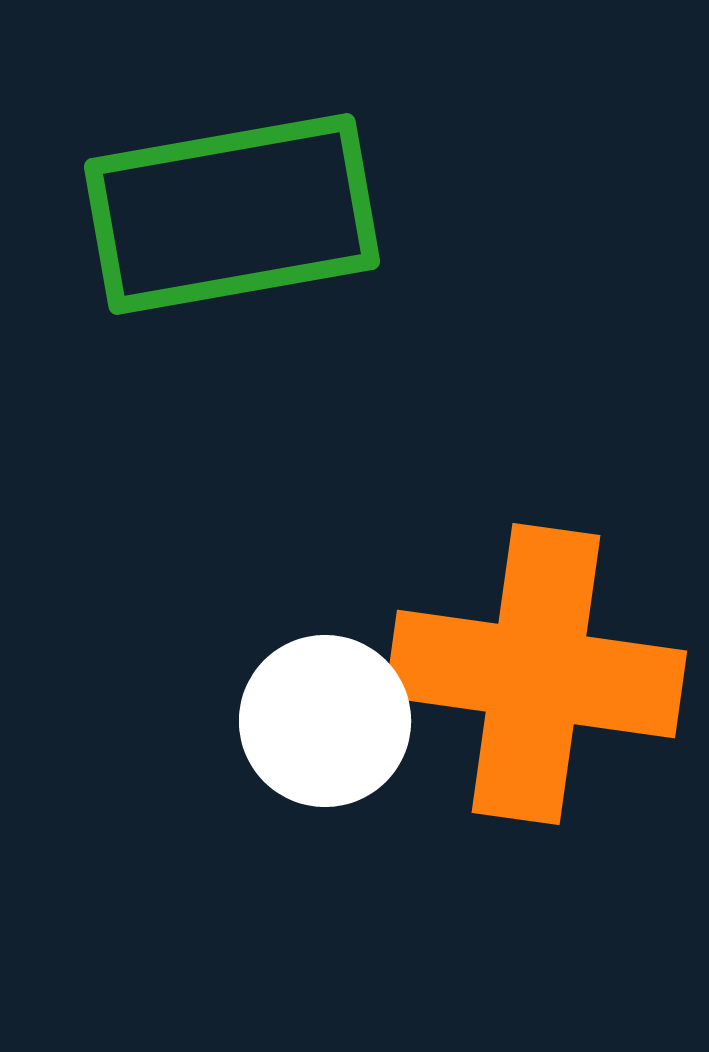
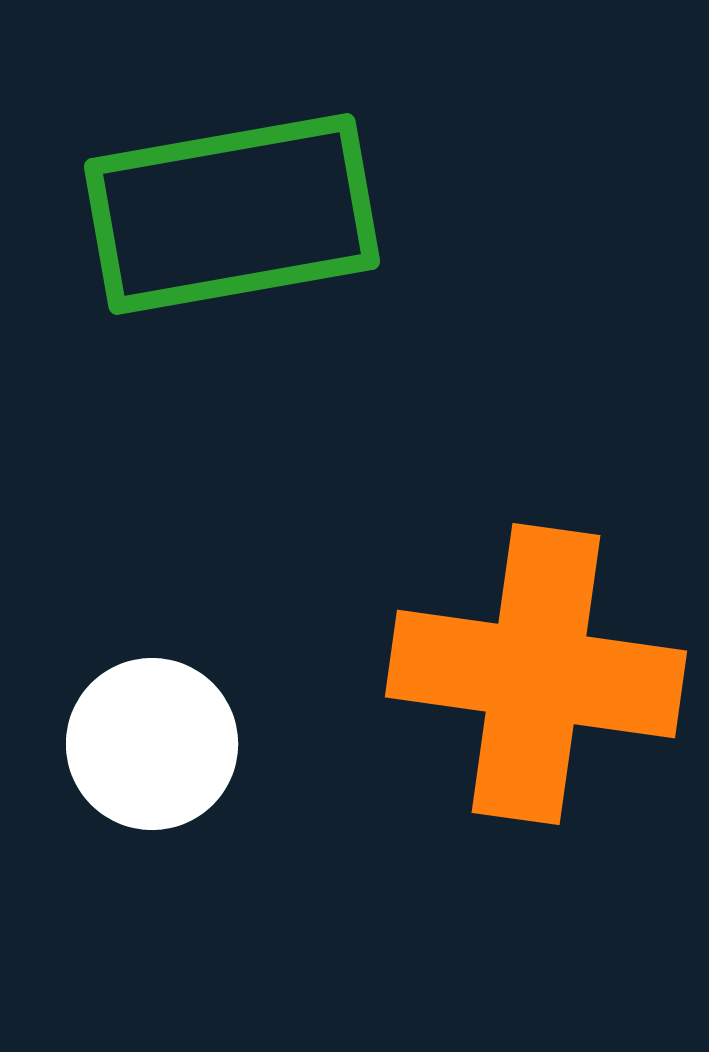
white circle: moved 173 px left, 23 px down
